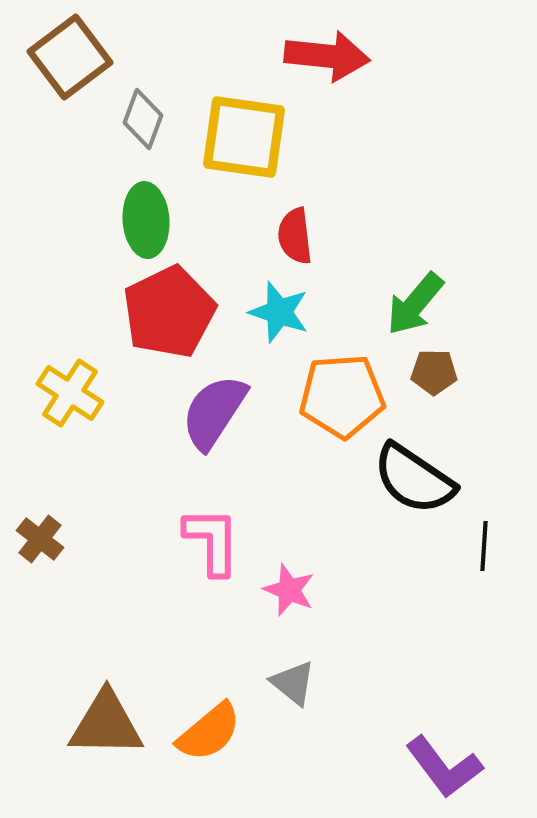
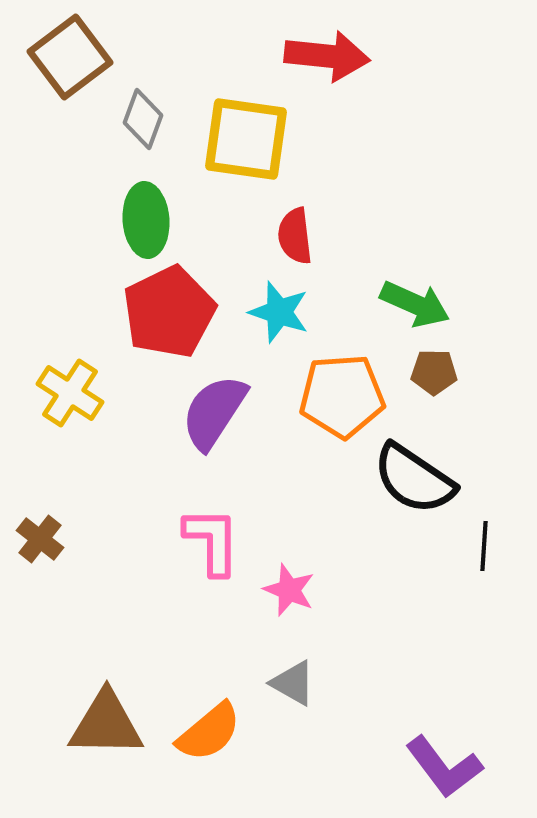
yellow square: moved 2 px right, 2 px down
green arrow: rotated 106 degrees counterclockwise
gray triangle: rotated 9 degrees counterclockwise
